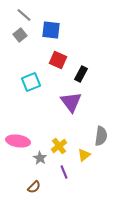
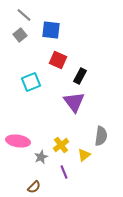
black rectangle: moved 1 px left, 2 px down
purple triangle: moved 3 px right
yellow cross: moved 2 px right, 1 px up
gray star: moved 1 px right, 1 px up; rotated 16 degrees clockwise
